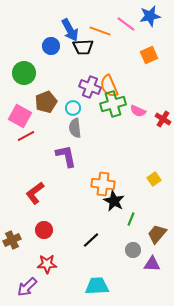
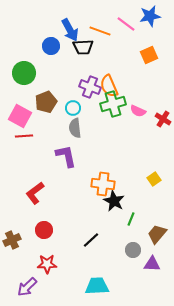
red line: moved 2 px left; rotated 24 degrees clockwise
